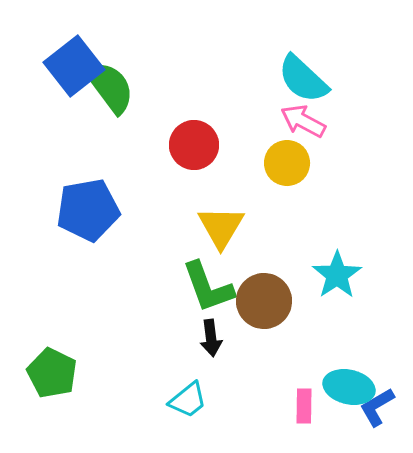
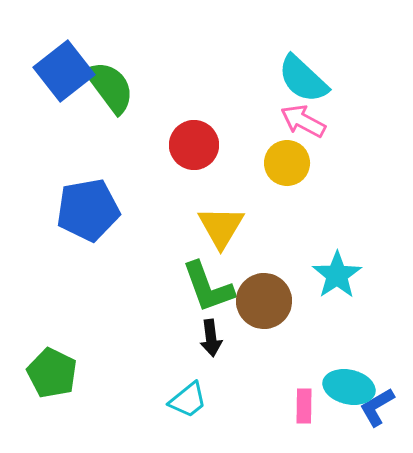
blue square: moved 10 px left, 5 px down
